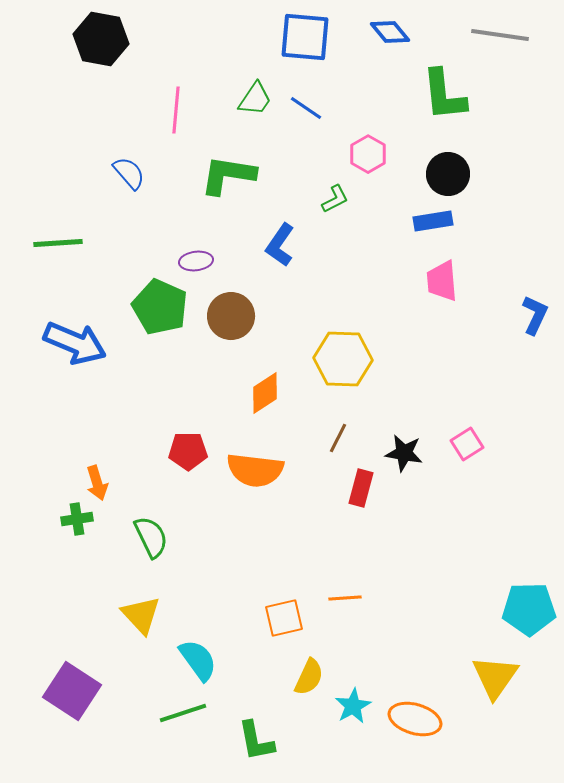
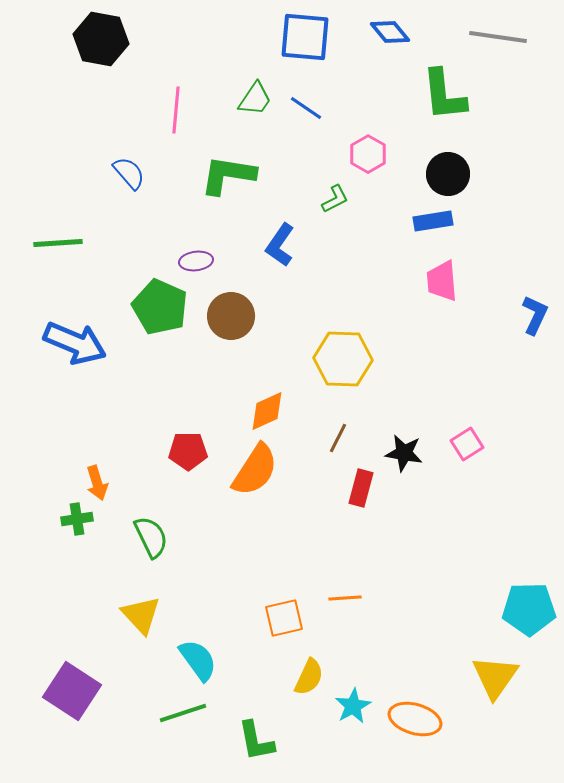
gray line at (500, 35): moved 2 px left, 2 px down
orange diamond at (265, 393): moved 2 px right, 18 px down; rotated 9 degrees clockwise
orange semicircle at (255, 470): rotated 64 degrees counterclockwise
